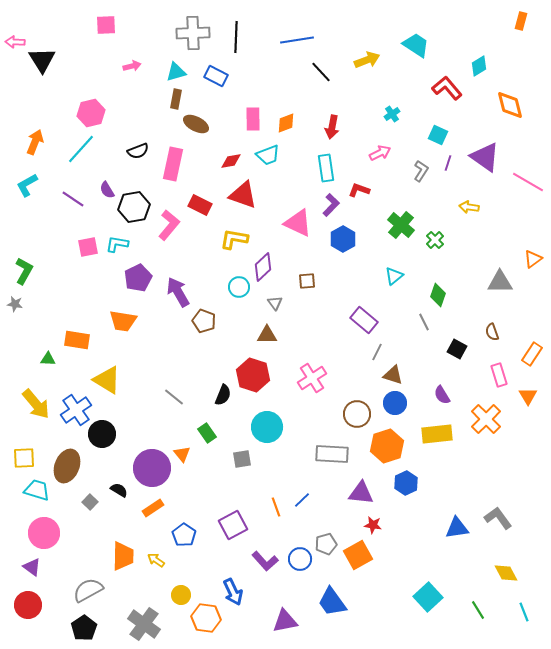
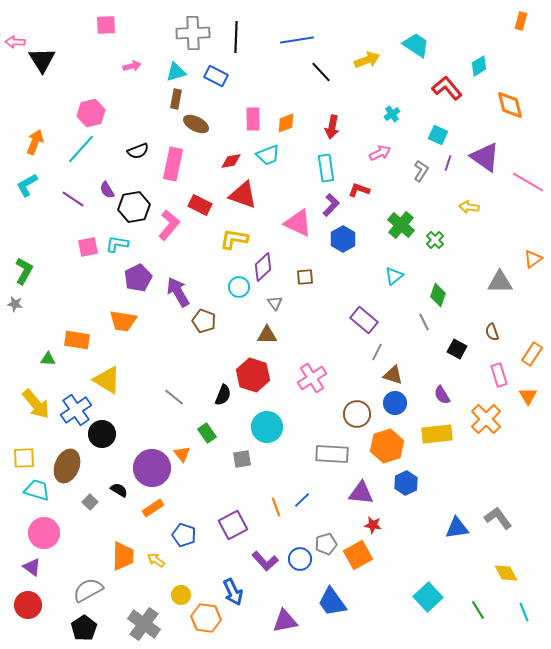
brown square at (307, 281): moved 2 px left, 4 px up
blue pentagon at (184, 535): rotated 15 degrees counterclockwise
